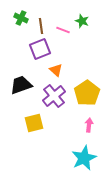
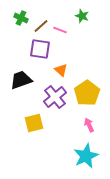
green star: moved 5 px up
brown line: rotated 56 degrees clockwise
pink line: moved 3 px left
purple square: rotated 30 degrees clockwise
orange triangle: moved 5 px right
black trapezoid: moved 5 px up
purple cross: moved 1 px right, 1 px down
pink arrow: rotated 32 degrees counterclockwise
cyan star: moved 2 px right, 2 px up
